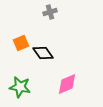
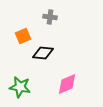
gray cross: moved 5 px down; rotated 24 degrees clockwise
orange square: moved 2 px right, 7 px up
black diamond: rotated 50 degrees counterclockwise
